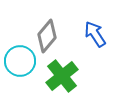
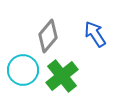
gray diamond: moved 1 px right
cyan circle: moved 3 px right, 9 px down
